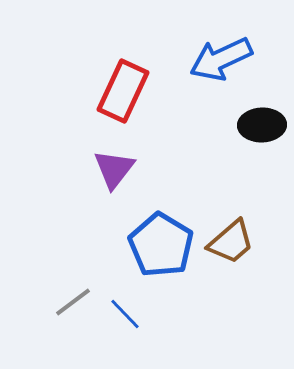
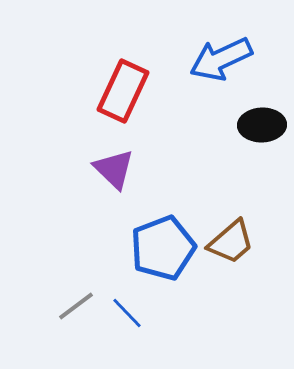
purple triangle: rotated 24 degrees counterclockwise
blue pentagon: moved 2 px right, 3 px down; rotated 20 degrees clockwise
gray line: moved 3 px right, 4 px down
blue line: moved 2 px right, 1 px up
